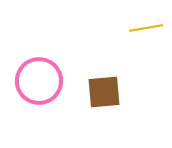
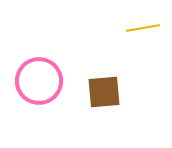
yellow line: moved 3 px left
